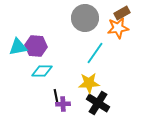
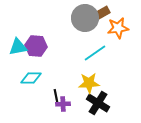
brown rectangle: moved 20 px left
cyan line: rotated 20 degrees clockwise
cyan diamond: moved 11 px left, 7 px down
